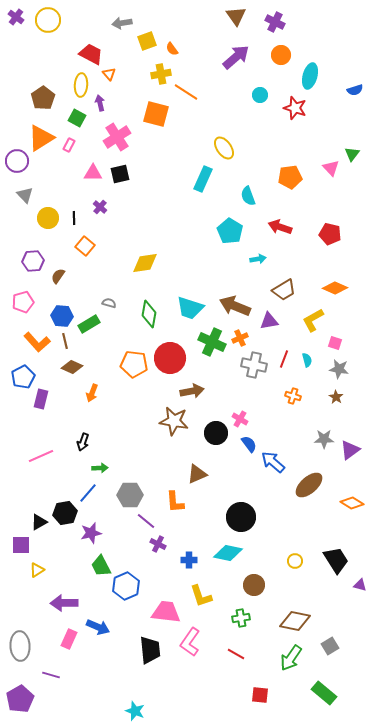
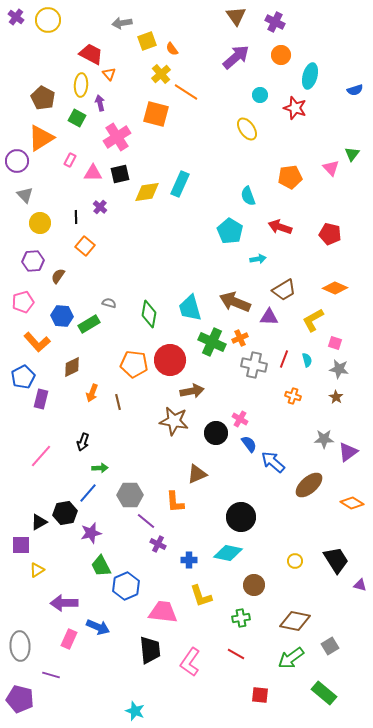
yellow cross at (161, 74): rotated 30 degrees counterclockwise
brown pentagon at (43, 98): rotated 10 degrees counterclockwise
pink rectangle at (69, 145): moved 1 px right, 15 px down
yellow ellipse at (224, 148): moved 23 px right, 19 px up
cyan rectangle at (203, 179): moved 23 px left, 5 px down
yellow circle at (48, 218): moved 8 px left, 5 px down
black line at (74, 218): moved 2 px right, 1 px up
yellow diamond at (145, 263): moved 2 px right, 71 px up
brown arrow at (235, 306): moved 4 px up
cyan trapezoid at (190, 308): rotated 56 degrees clockwise
purple triangle at (269, 321): moved 4 px up; rotated 12 degrees clockwise
brown line at (65, 341): moved 53 px right, 61 px down
red circle at (170, 358): moved 2 px down
brown diamond at (72, 367): rotated 50 degrees counterclockwise
purple triangle at (350, 450): moved 2 px left, 2 px down
pink line at (41, 456): rotated 25 degrees counterclockwise
pink trapezoid at (166, 612): moved 3 px left
pink L-shape at (190, 642): moved 20 px down
green arrow at (291, 658): rotated 20 degrees clockwise
purple pentagon at (20, 699): rotated 28 degrees counterclockwise
